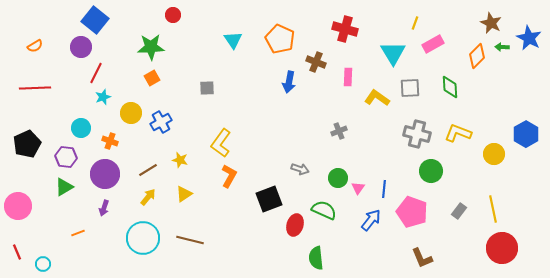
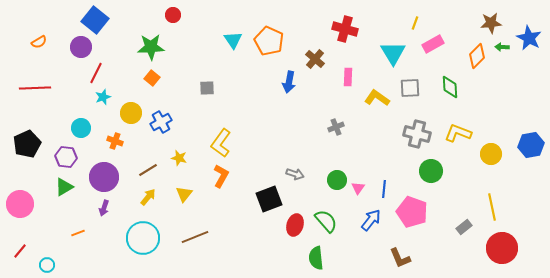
brown star at (491, 23): rotated 30 degrees counterclockwise
orange pentagon at (280, 39): moved 11 px left, 2 px down
orange semicircle at (35, 46): moved 4 px right, 4 px up
brown cross at (316, 62): moved 1 px left, 3 px up; rotated 18 degrees clockwise
orange square at (152, 78): rotated 21 degrees counterclockwise
gray cross at (339, 131): moved 3 px left, 4 px up
blue hexagon at (526, 134): moved 5 px right, 11 px down; rotated 20 degrees clockwise
orange cross at (110, 141): moved 5 px right
yellow circle at (494, 154): moved 3 px left
yellow star at (180, 160): moved 1 px left, 2 px up
gray arrow at (300, 169): moved 5 px left, 5 px down
purple circle at (105, 174): moved 1 px left, 3 px down
orange L-shape at (229, 176): moved 8 px left
green circle at (338, 178): moved 1 px left, 2 px down
yellow triangle at (184, 194): rotated 18 degrees counterclockwise
pink circle at (18, 206): moved 2 px right, 2 px up
yellow line at (493, 209): moved 1 px left, 2 px up
green semicircle at (324, 210): moved 2 px right, 11 px down; rotated 25 degrees clockwise
gray rectangle at (459, 211): moved 5 px right, 16 px down; rotated 14 degrees clockwise
brown line at (190, 240): moved 5 px right, 3 px up; rotated 36 degrees counterclockwise
red line at (17, 252): moved 3 px right, 1 px up; rotated 63 degrees clockwise
brown L-shape at (422, 258): moved 22 px left
cyan circle at (43, 264): moved 4 px right, 1 px down
